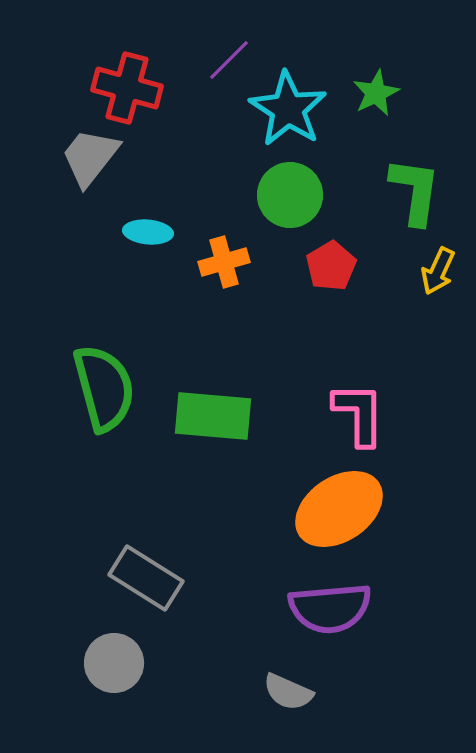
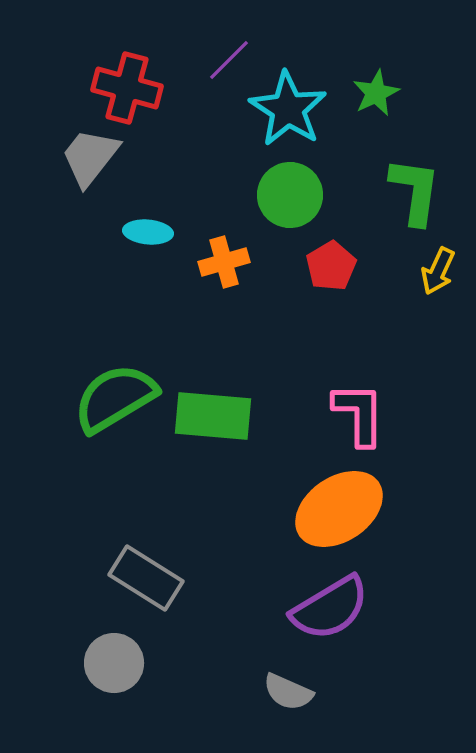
green semicircle: moved 11 px right, 10 px down; rotated 106 degrees counterclockwise
purple semicircle: rotated 26 degrees counterclockwise
